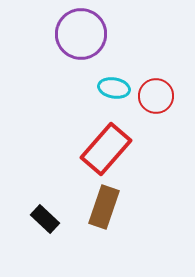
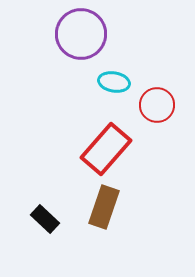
cyan ellipse: moved 6 px up
red circle: moved 1 px right, 9 px down
